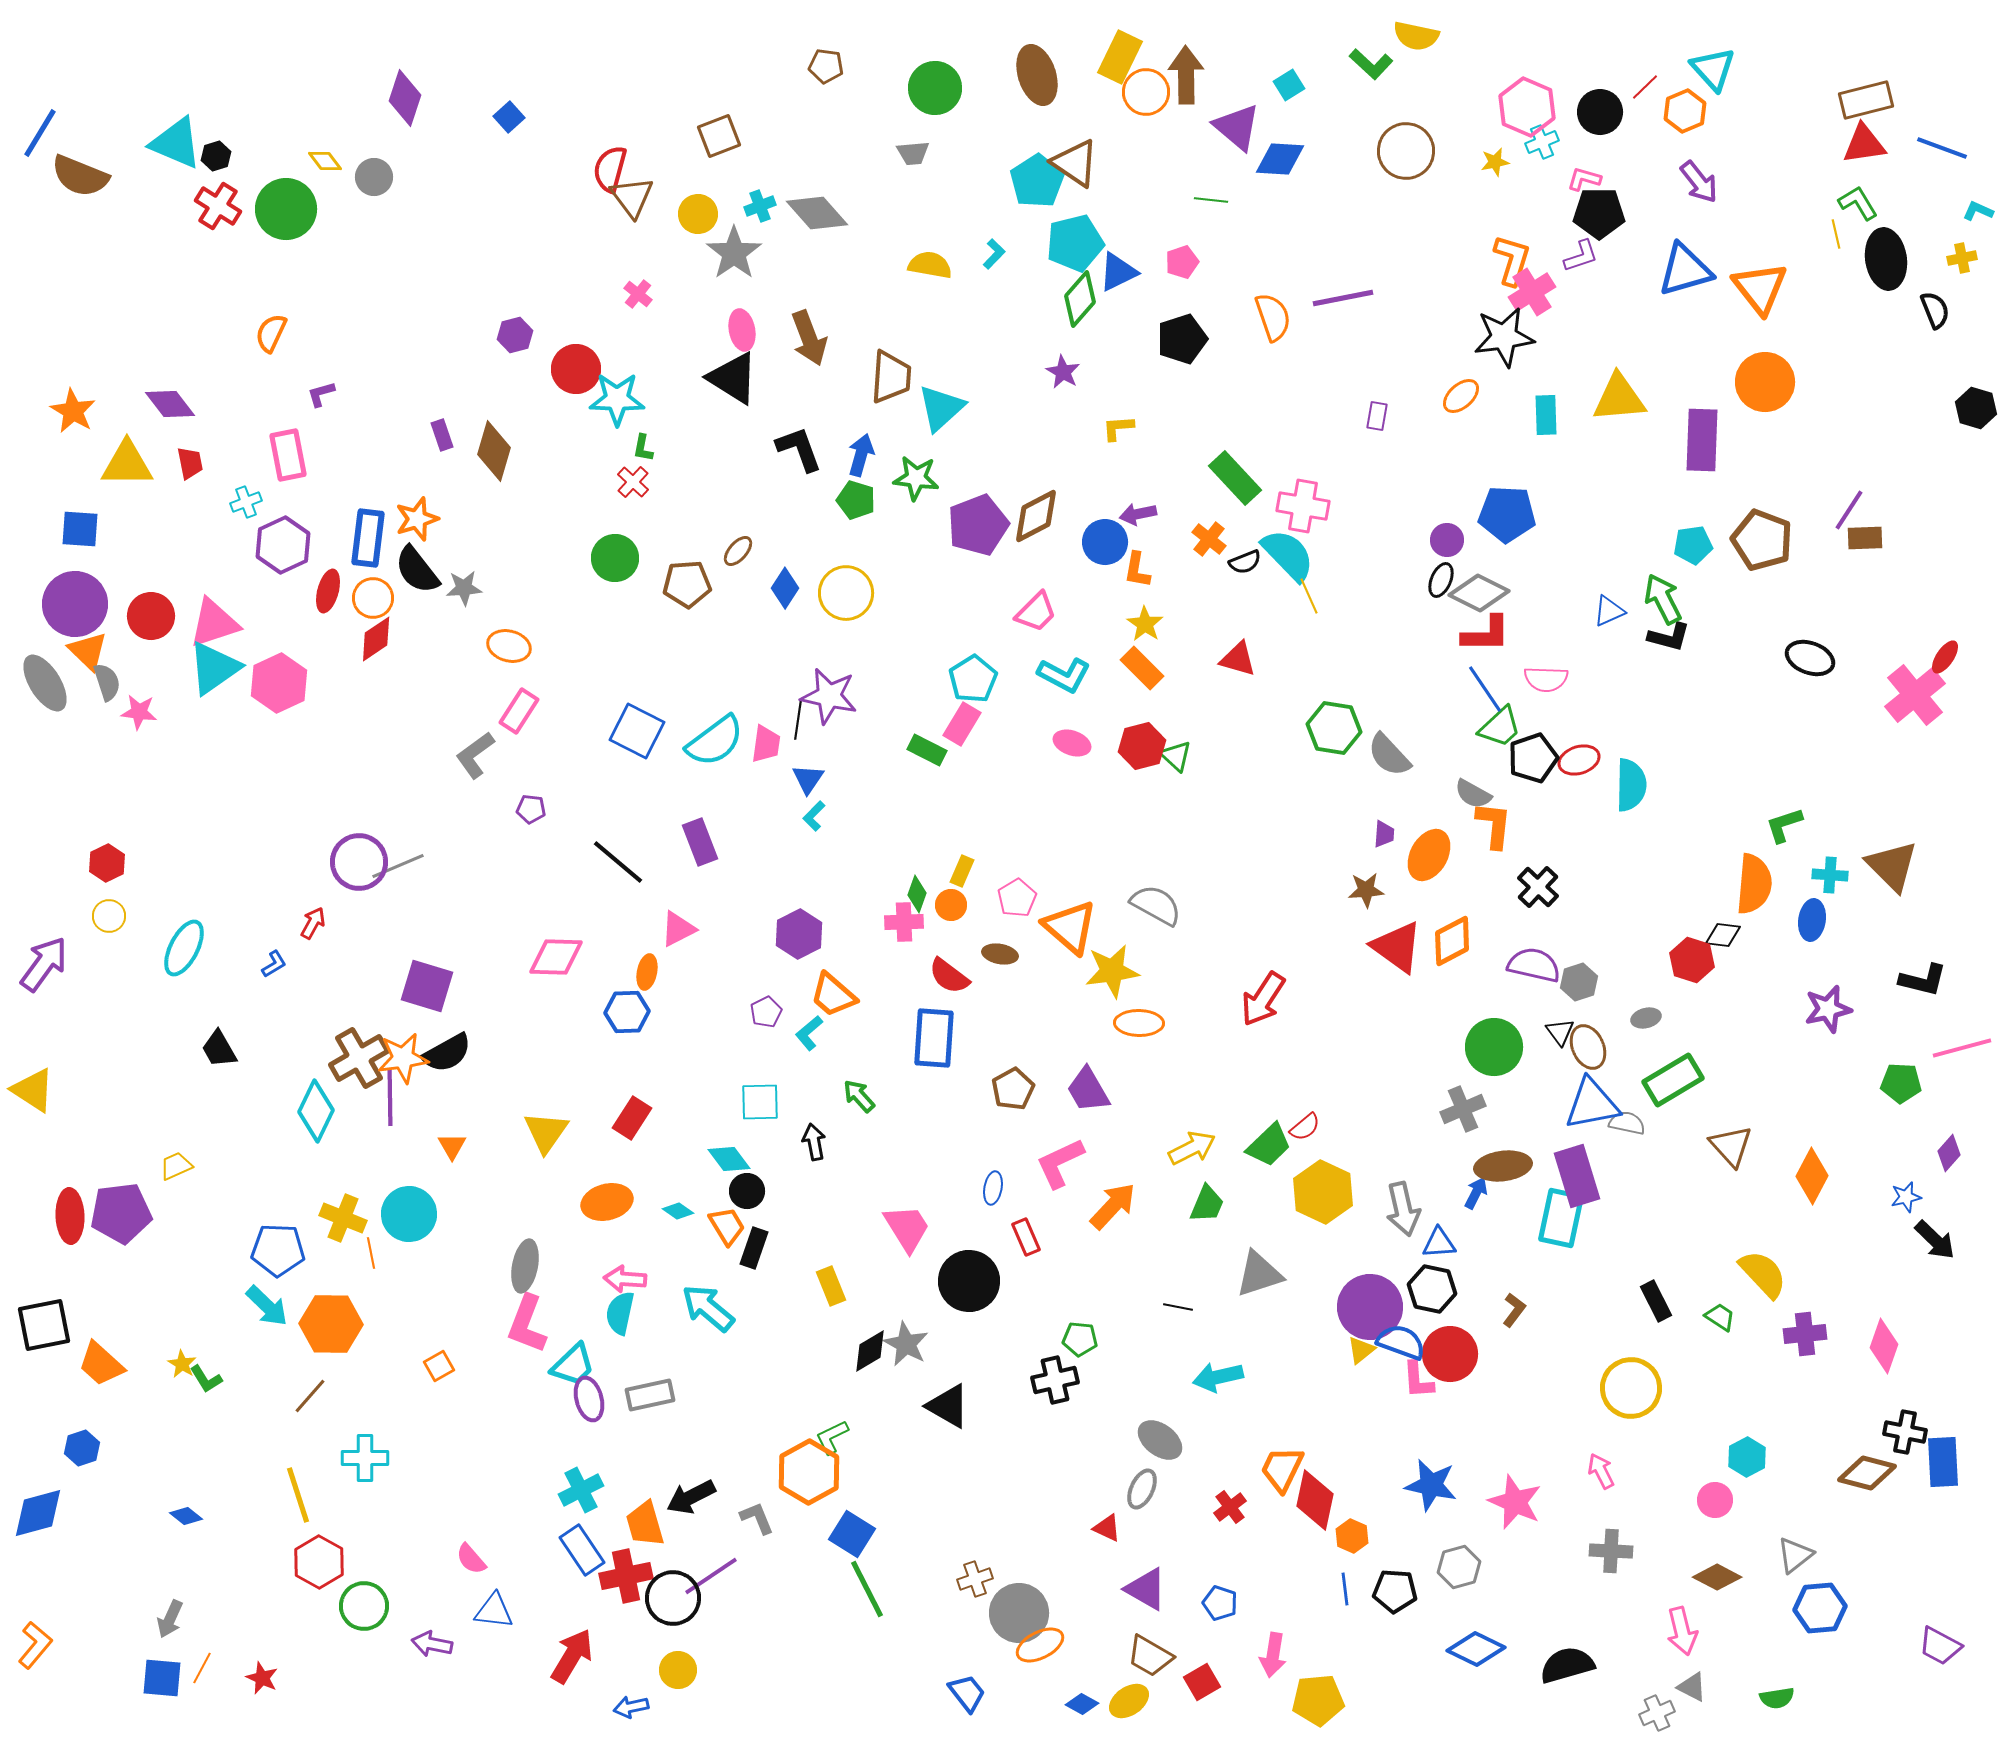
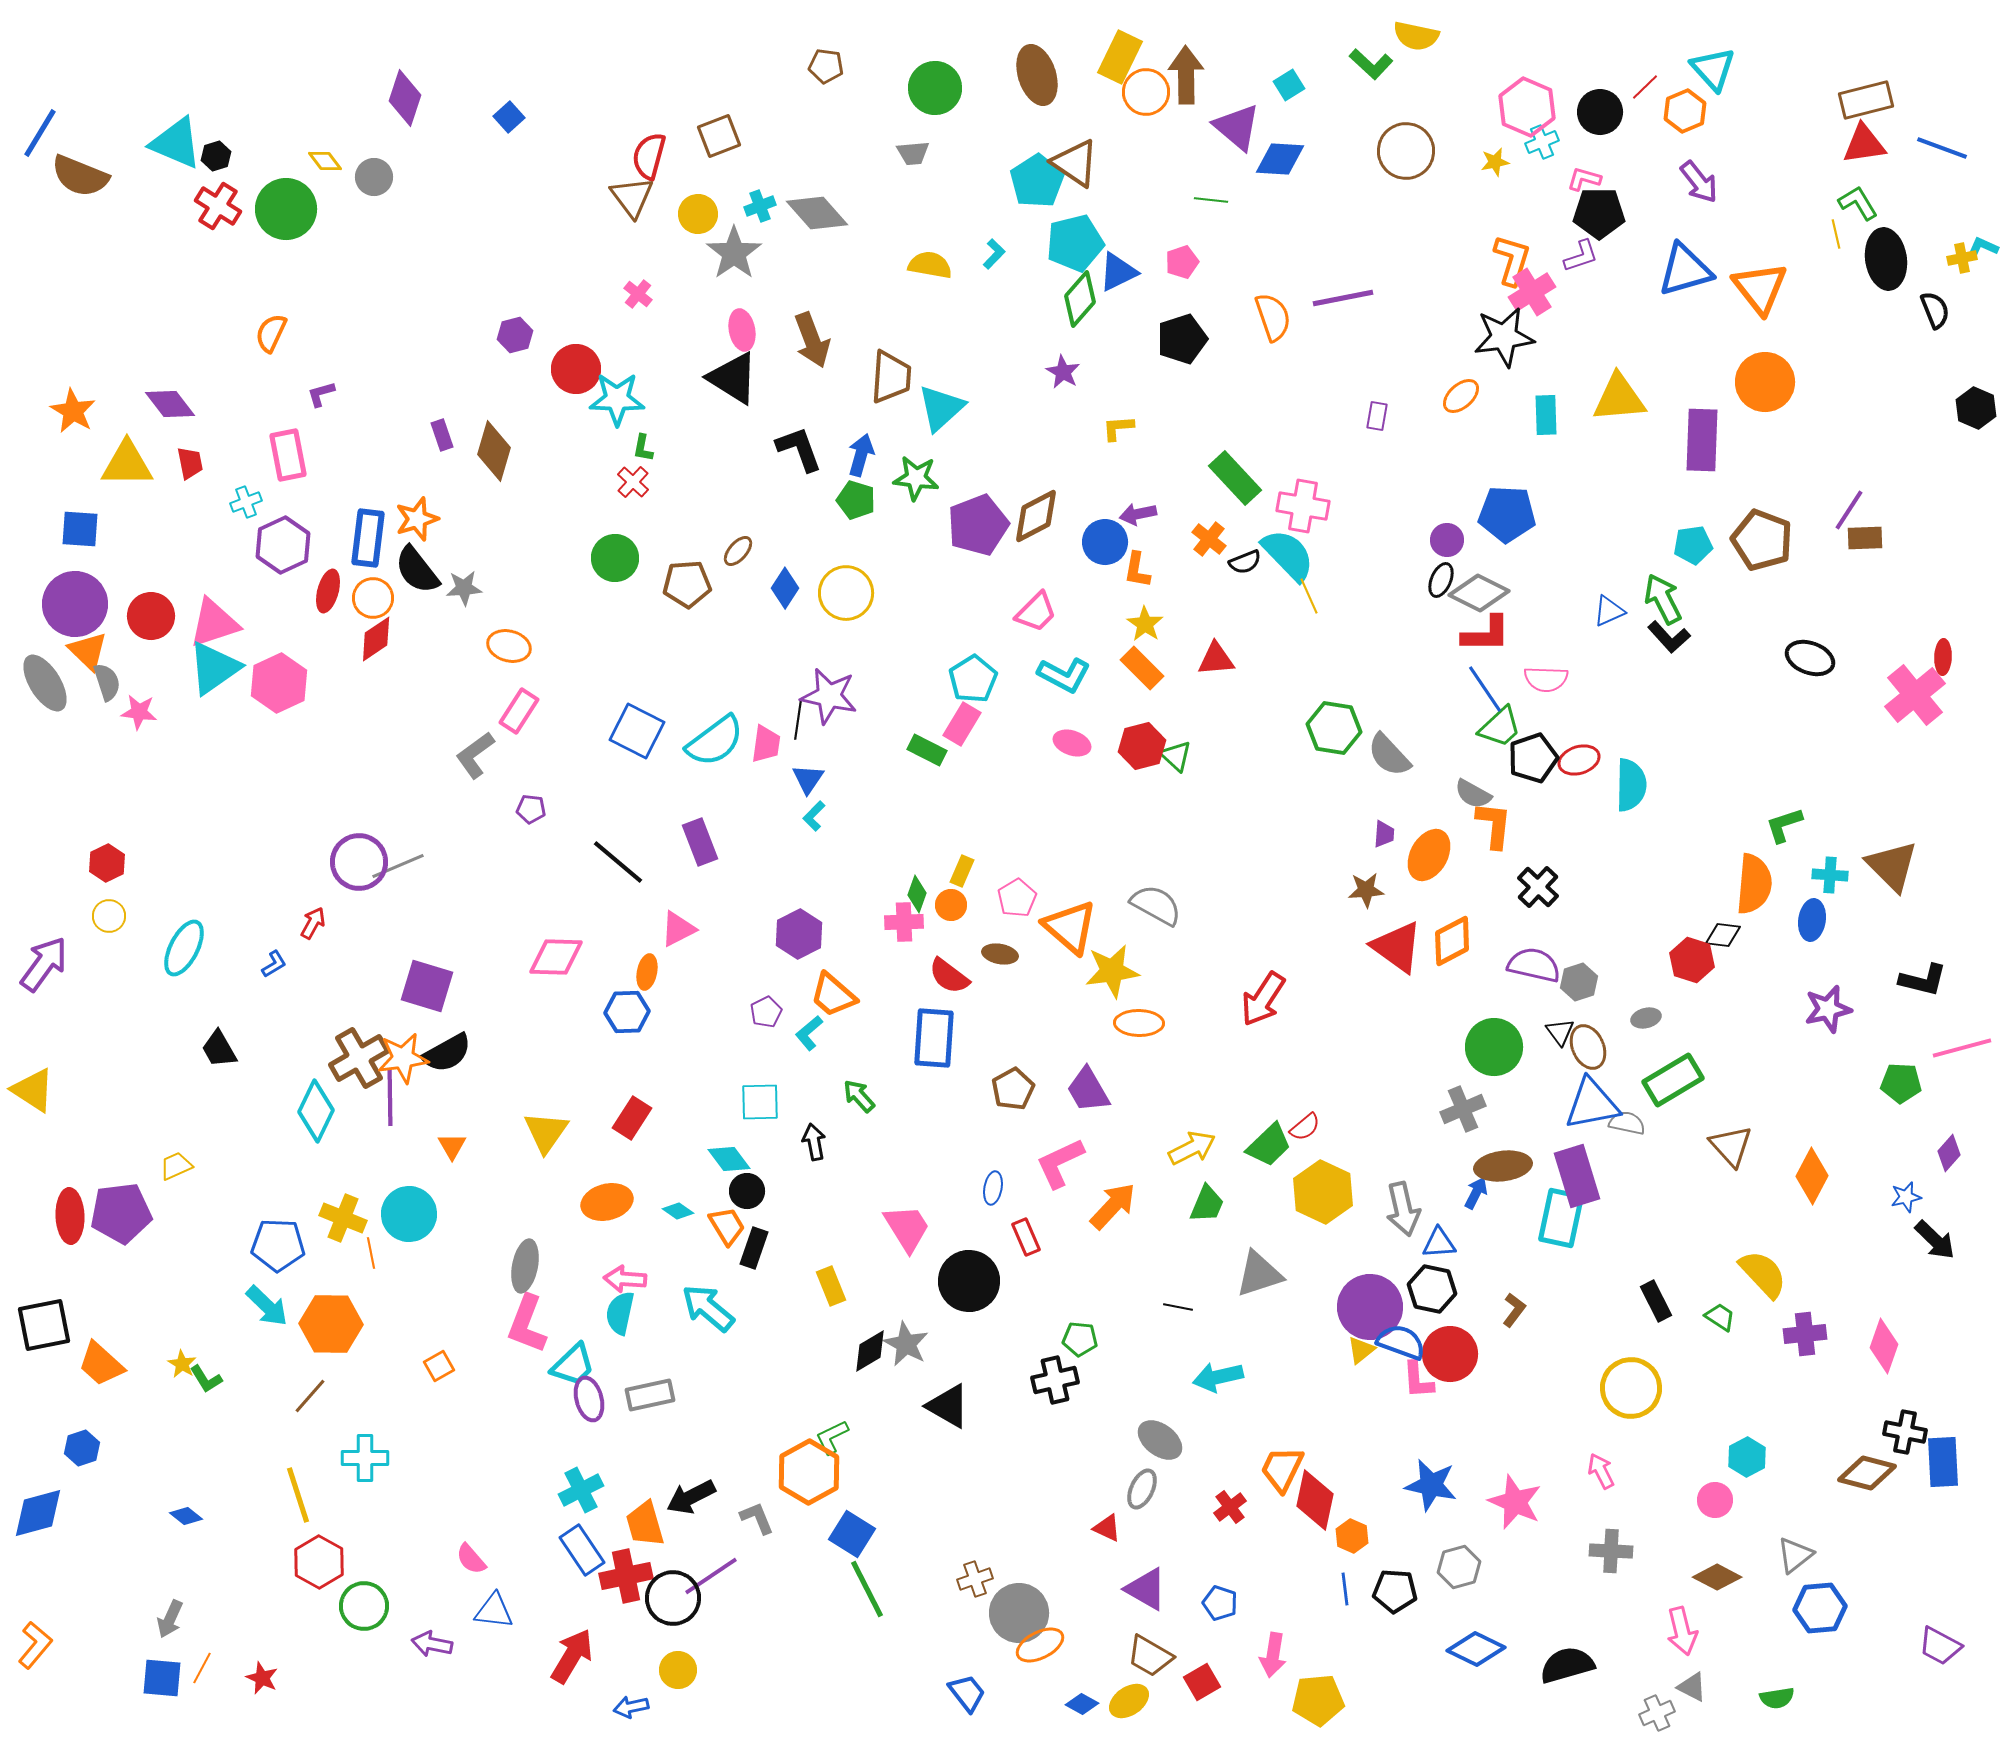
red semicircle at (610, 169): moved 39 px right, 13 px up
cyan L-shape at (1978, 211): moved 5 px right, 36 px down
brown arrow at (809, 338): moved 3 px right, 2 px down
black hexagon at (1976, 408): rotated 6 degrees clockwise
black L-shape at (1669, 637): rotated 33 degrees clockwise
red ellipse at (1945, 657): moved 2 px left; rotated 32 degrees counterclockwise
red triangle at (1238, 659): moved 22 px left; rotated 21 degrees counterclockwise
blue pentagon at (278, 1250): moved 5 px up
